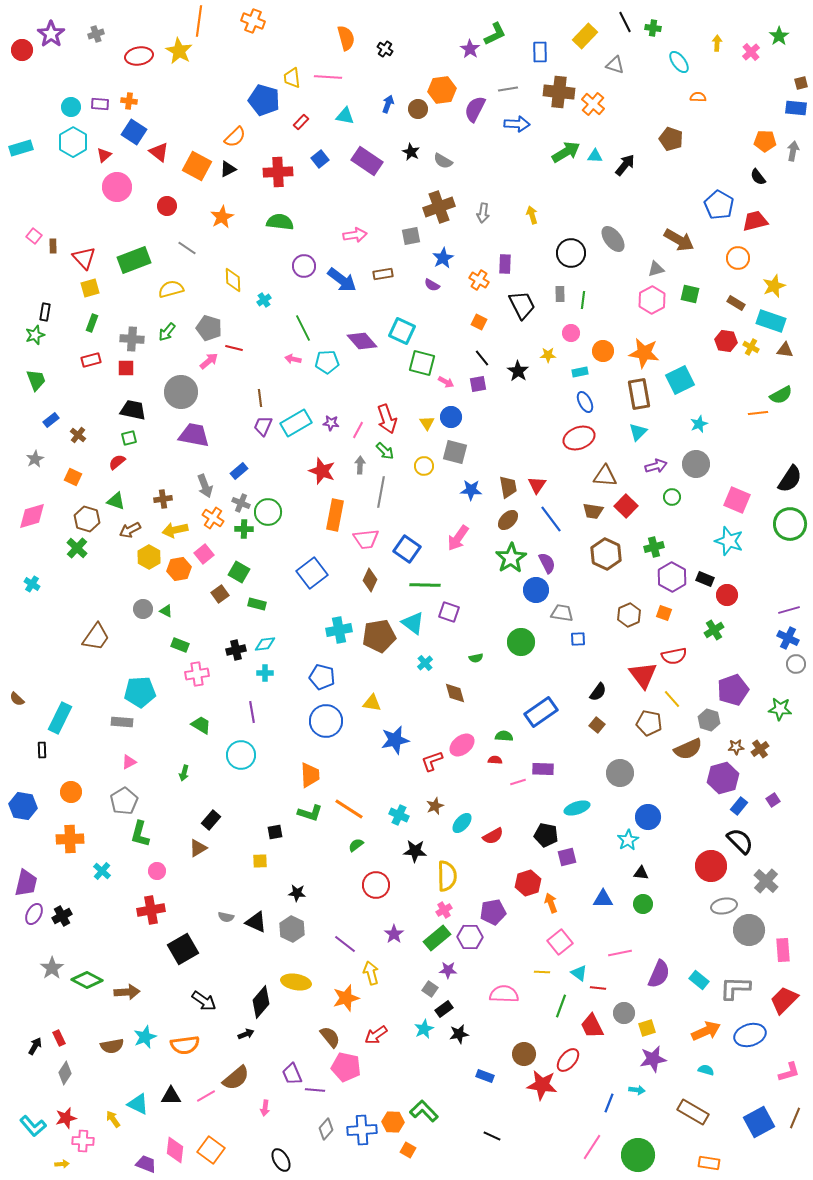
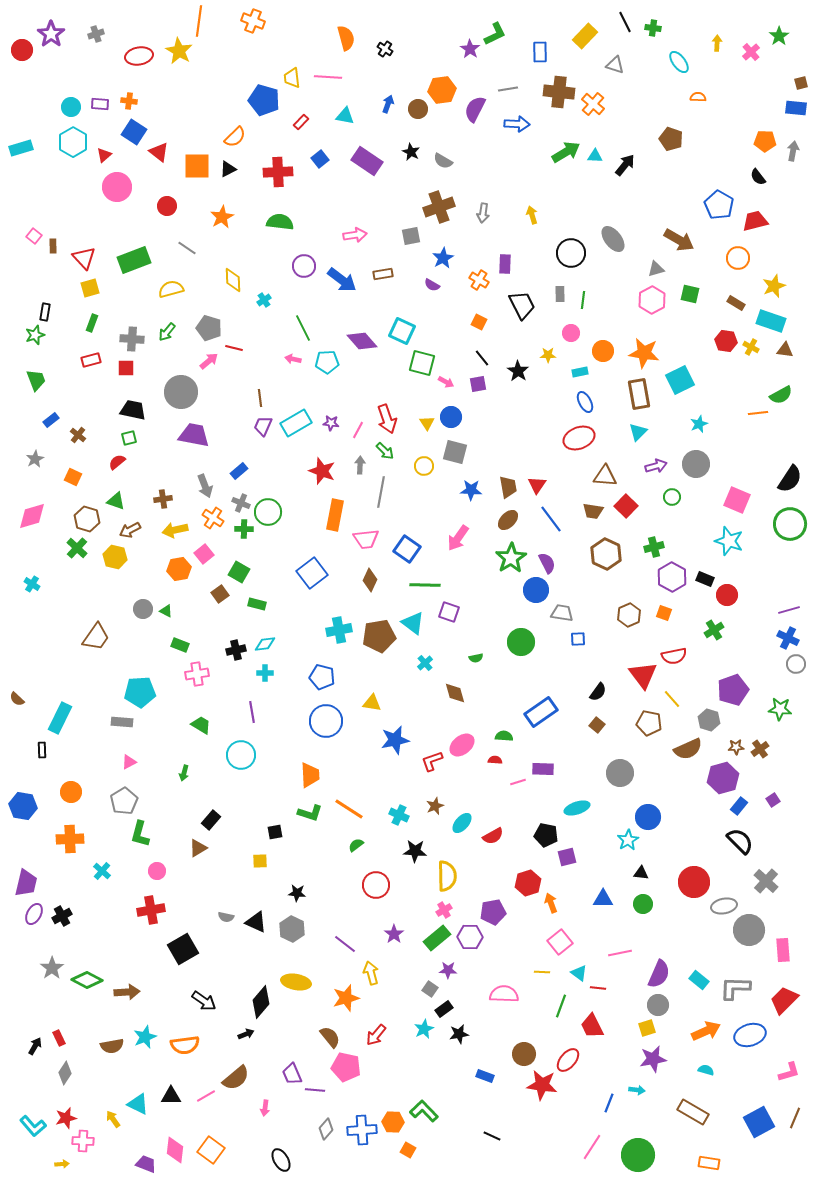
orange square at (197, 166): rotated 28 degrees counterclockwise
yellow hexagon at (149, 557): moved 34 px left; rotated 15 degrees counterclockwise
red circle at (711, 866): moved 17 px left, 16 px down
gray circle at (624, 1013): moved 34 px right, 8 px up
red arrow at (376, 1035): rotated 15 degrees counterclockwise
